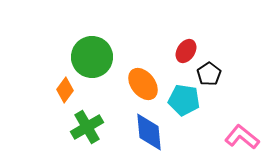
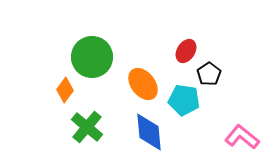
green cross: rotated 20 degrees counterclockwise
